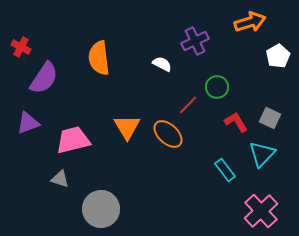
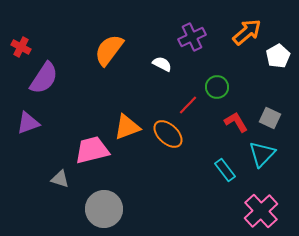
orange arrow: moved 3 px left, 10 px down; rotated 24 degrees counterclockwise
purple cross: moved 3 px left, 4 px up
orange semicircle: moved 10 px right, 8 px up; rotated 44 degrees clockwise
orange triangle: rotated 40 degrees clockwise
pink trapezoid: moved 19 px right, 10 px down
gray circle: moved 3 px right
